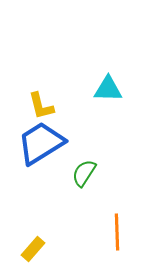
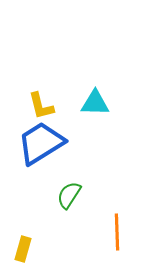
cyan triangle: moved 13 px left, 14 px down
green semicircle: moved 15 px left, 22 px down
yellow rectangle: moved 10 px left; rotated 25 degrees counterclockwise
